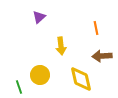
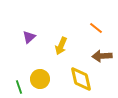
purple triangle: moved 10 px left, 20 px down
orange line: rotated 40 degrees counterclockwise
yellow arrow: rotated 30 degrees clockwise
yellow circle: moved 4 px down
